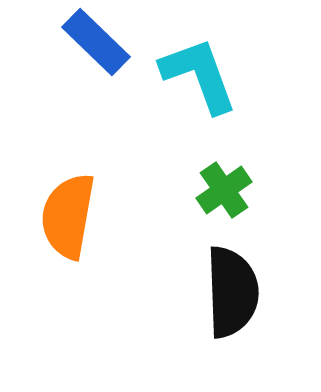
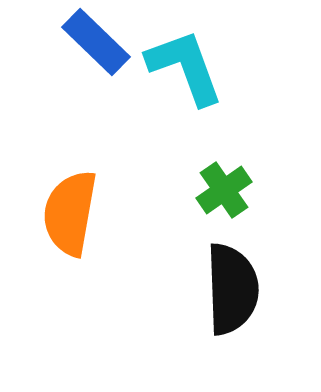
cyan L-shape: moved 14 px left, 8 px up
orange semicircle: moved 2 px right, 3 px up
black semicircle: moved 3 px up
